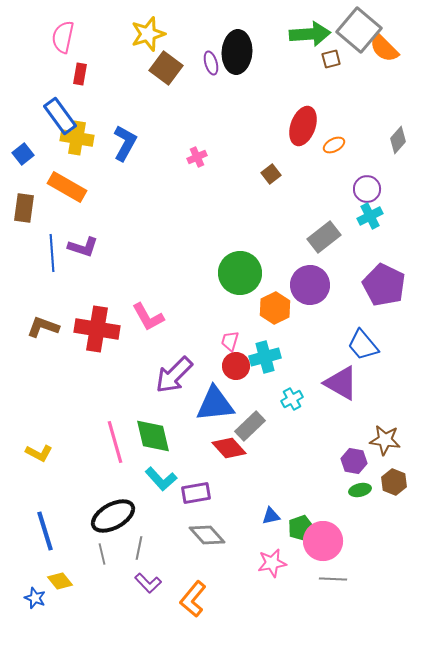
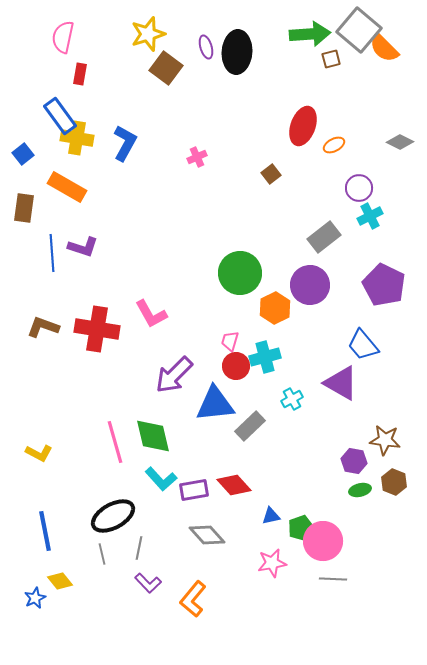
purple ellipse at (211, 63): moved 5 px left, 16 px up
gray diamond at (398, 140): moved 2 px right, 2 px down; rotated 76 degrees clockwise
purple circle at (367, 189): moved 8 px left, 1 px up
pink L-shape at (148, 317): moved 3 px right, 3 px up
red diamond at (229, 448): moved 5 px right, 37 px down
purple rectangle at (196, 493): moved 2 px left, 3 px up
blue line at (45, 531): rotated 6 degrees clockwise
blue star at (35, 598): rotated 25 degrees clockwise
